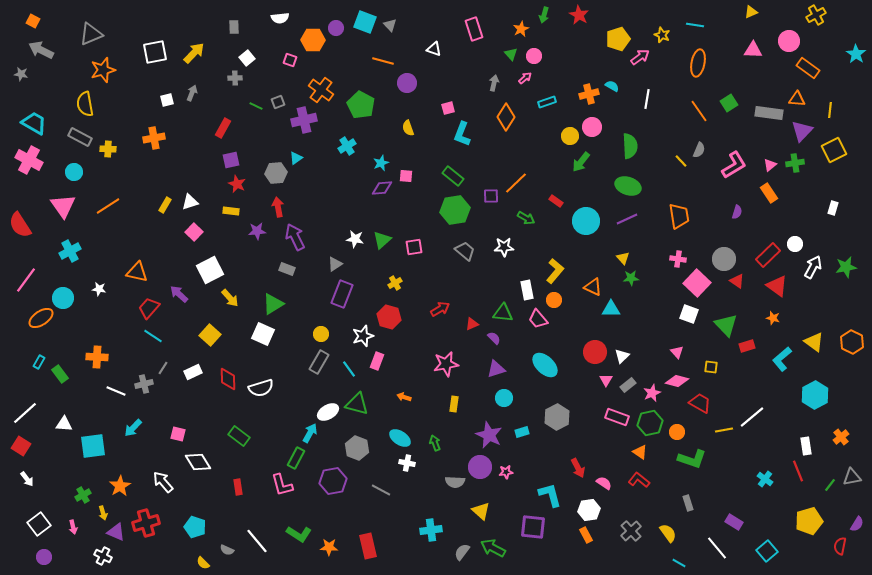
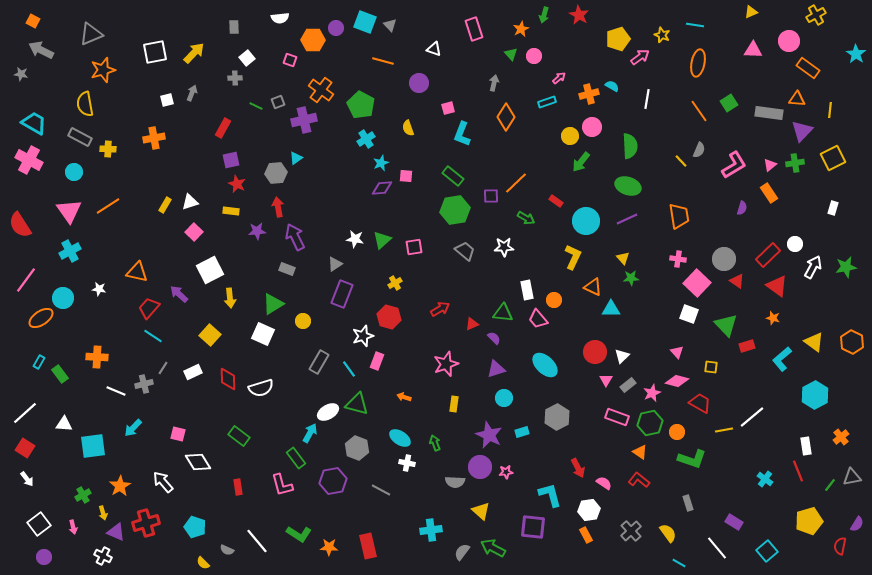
pink arrow at (525, 78): moved 34 px right
purple circle at (407, 83): moved 12 px right
cyan cross at (347, 146): moved 19 px right, 7 px up
yellow square at (834, 150): moved 1 px left, 8 px down
pink triangle at (63, 206): moved 6 px right, 5 px down
purple semicircle at (737, 212): moved 5 px right, 4 px up
yellow L-shape at (555, 271): moved 18 px right, 14 px up; rotated 15 degrees counterclockwise
yellow arrow at (230, 298): rotated 36 degrees clockwise
yellow circle at (321, 334): moved 18 px left, 13 px up
pink star at (446, 364): rotated 10 degrees counterclockwise
red square at (21, 446): moved 4 px right, 2 px down
green rectangle at (296, 458): rotated 65 degrees counterclockwise
